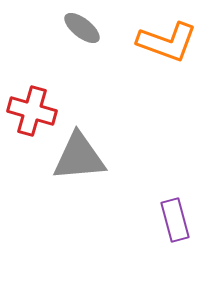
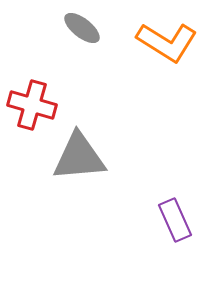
orange L-shape: rotated 12 degrees clockwise
red cross: moved 6 px up
purple rectangle: rotated 9 degrees counterclockwise
